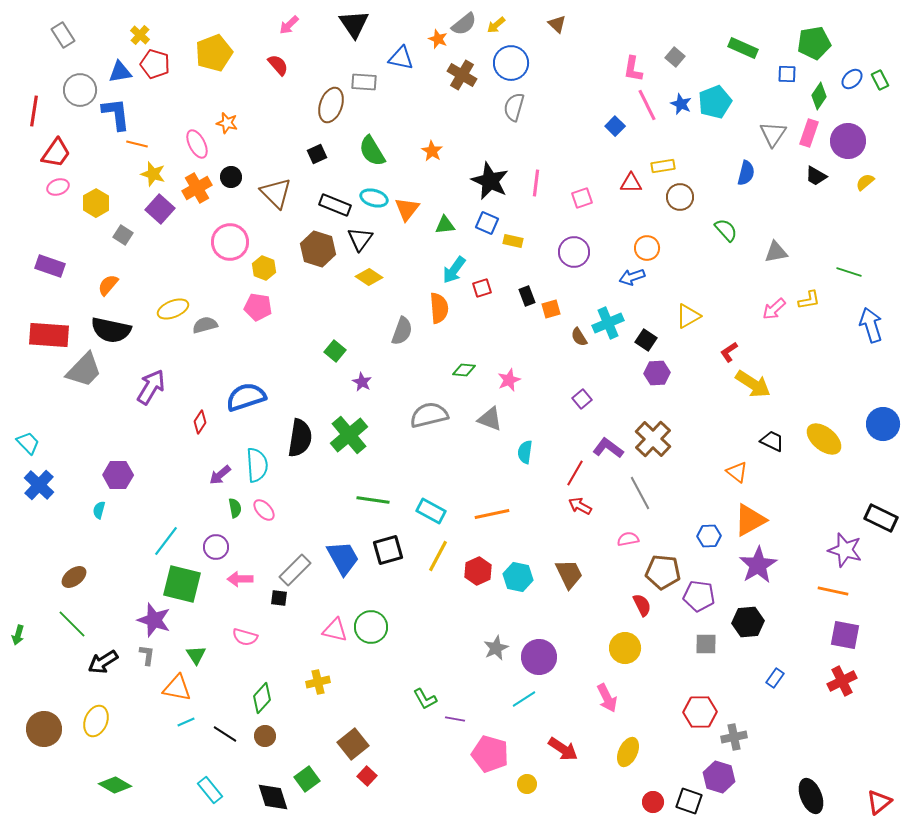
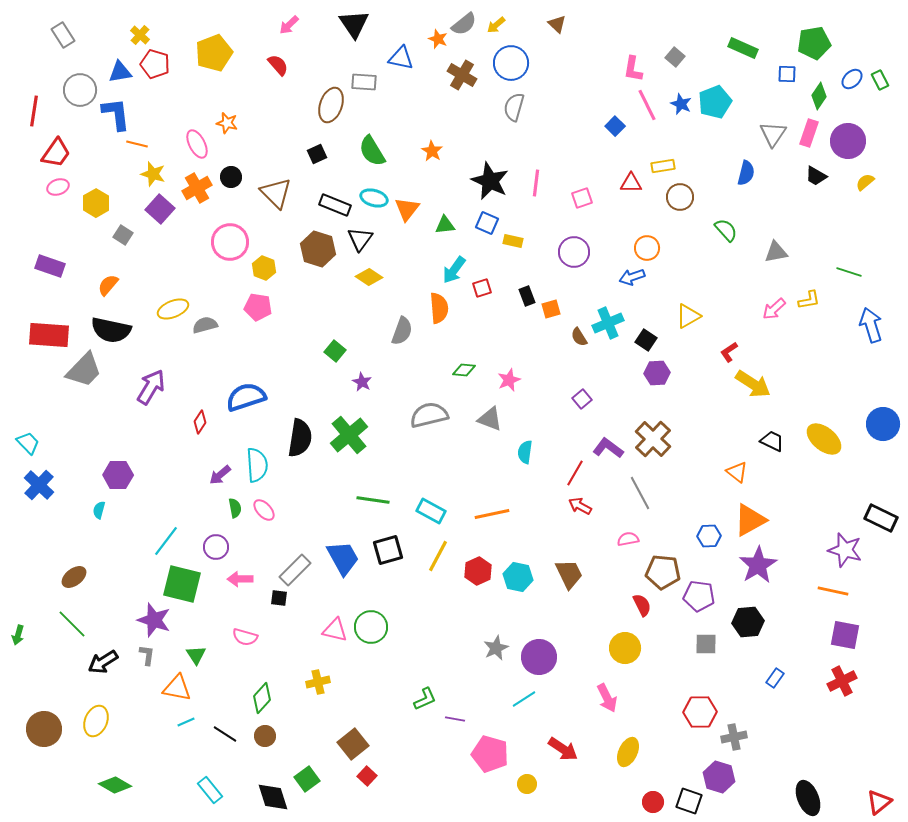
green L-shape at (425, 699): rotated 85 degrees counterclockwise
black ellipse at (811, 796): moved 3 px left, 2 px down
